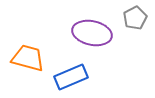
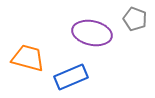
gray pentagon: moved 1 px down; rotated 25 degrees counterclockwise
